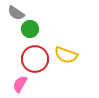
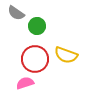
green circle: moved 7 px right, 3 px up
pink semicircle: moved 5 px right, 1 px up; rotated 42 degrees clockwise
